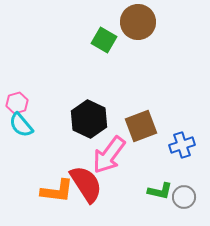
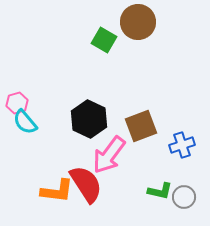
cyan semicircle: moved 4 px right, 3 px up
